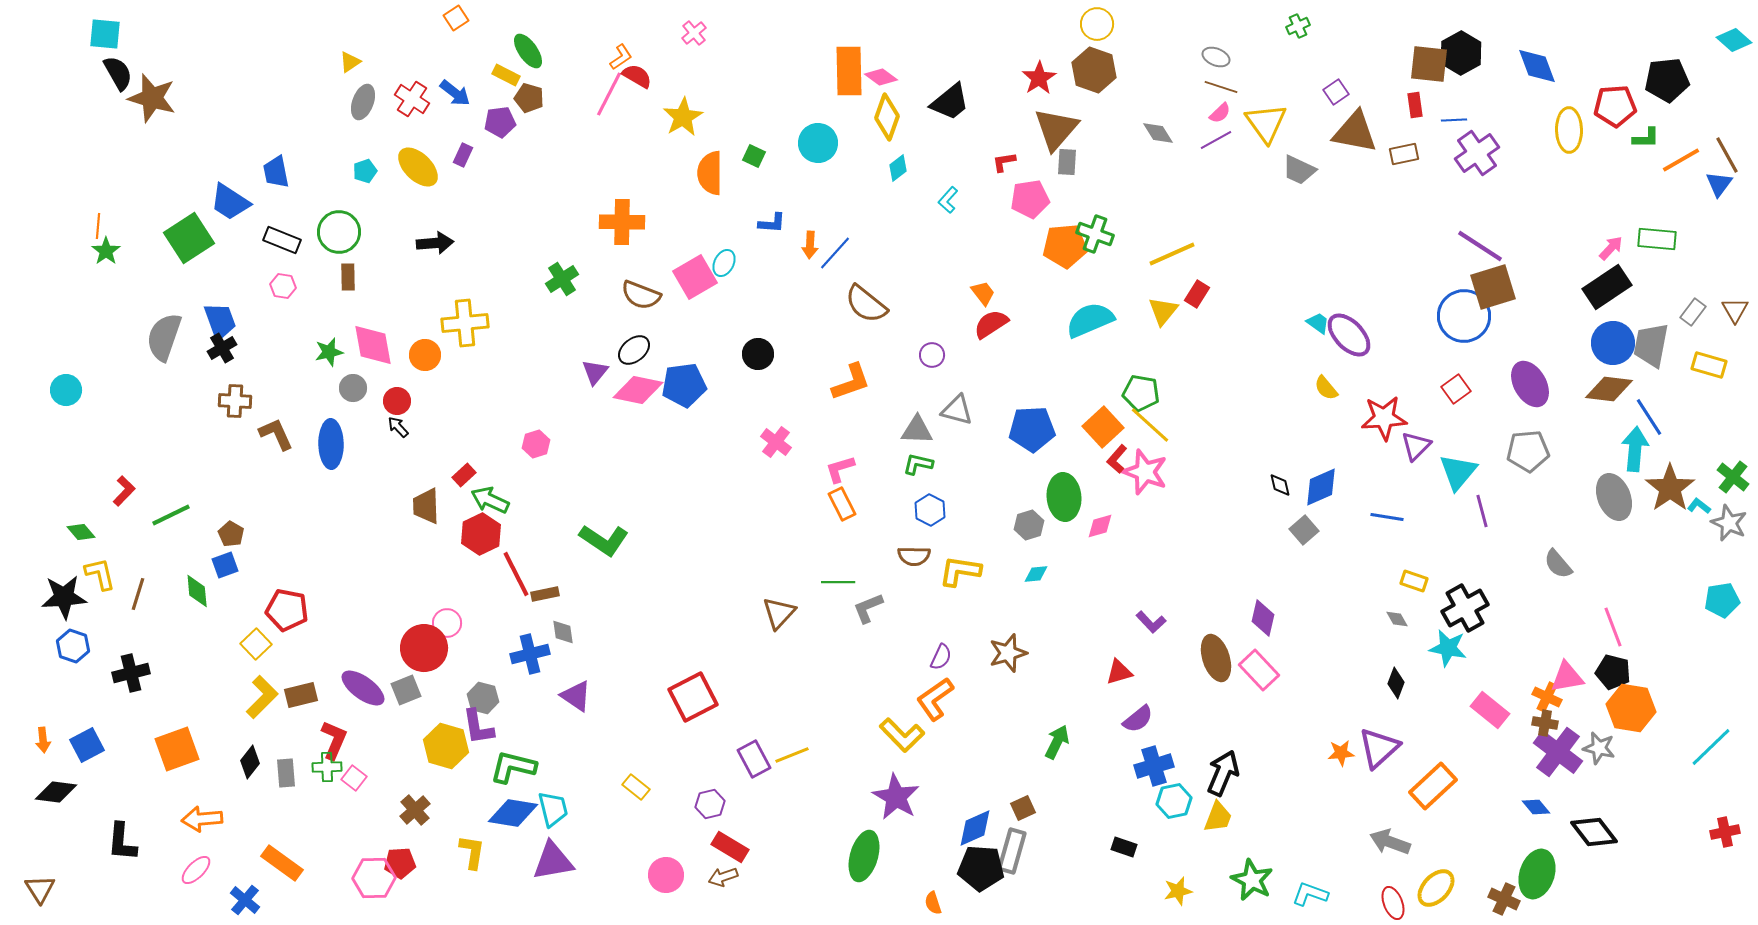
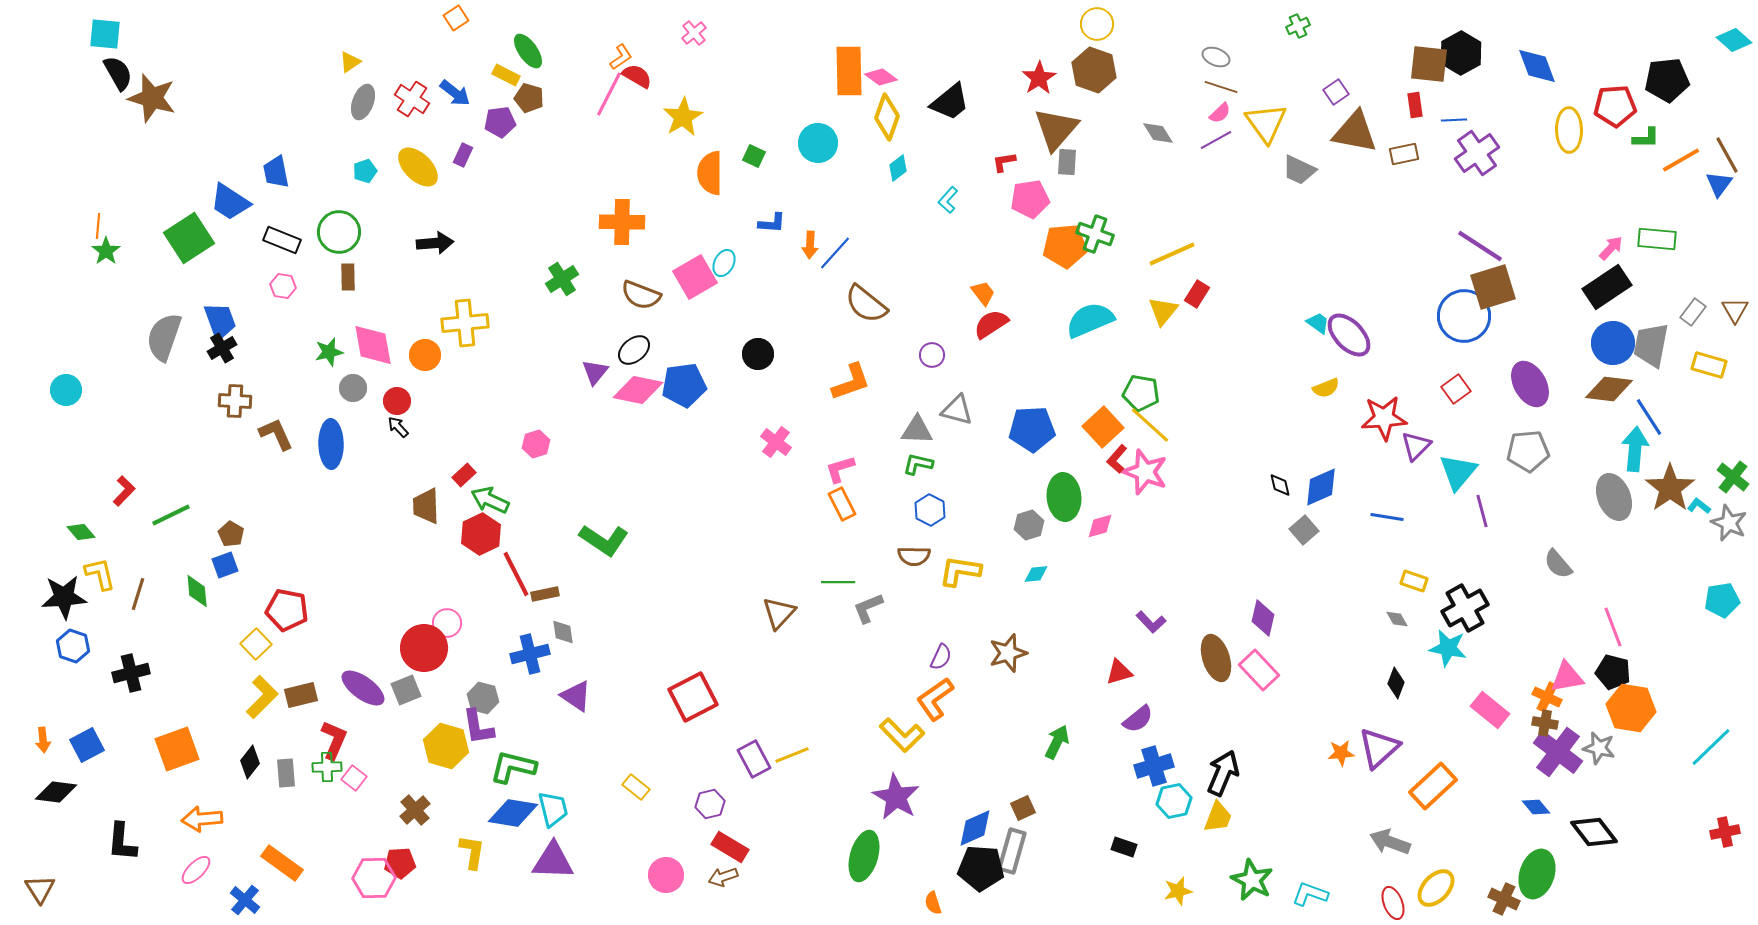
yellow semicircle at (1326, 388): rotated 72 degrees counterclockwise
purple triangle at (553, 861): rotated 12 degrees clockwise
